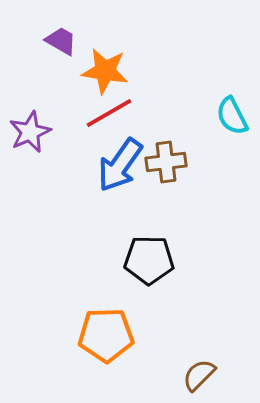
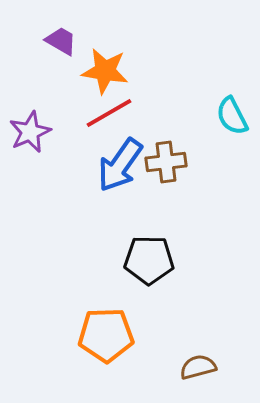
brown semicircle: moved 1 px left, 8 px up; rotated 30 degrees clockwise
